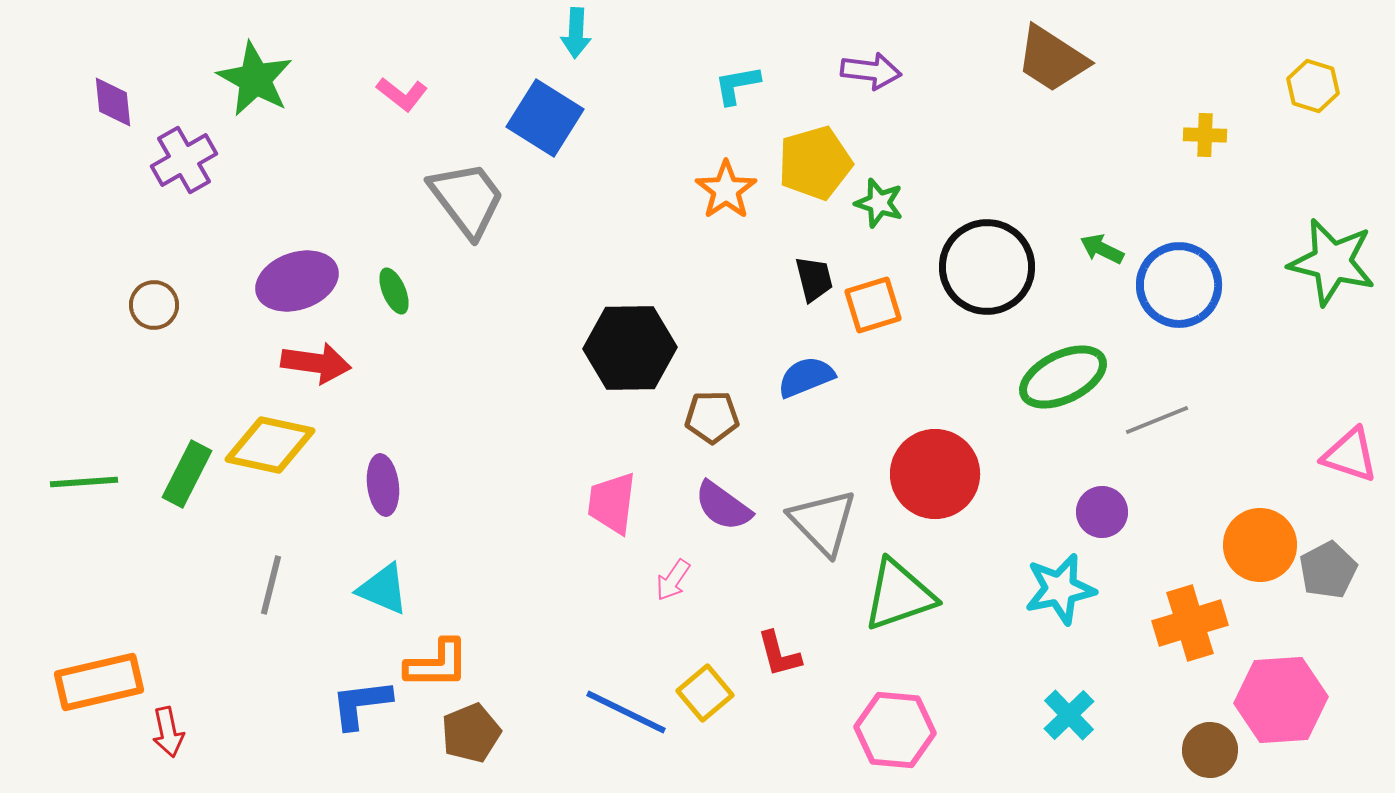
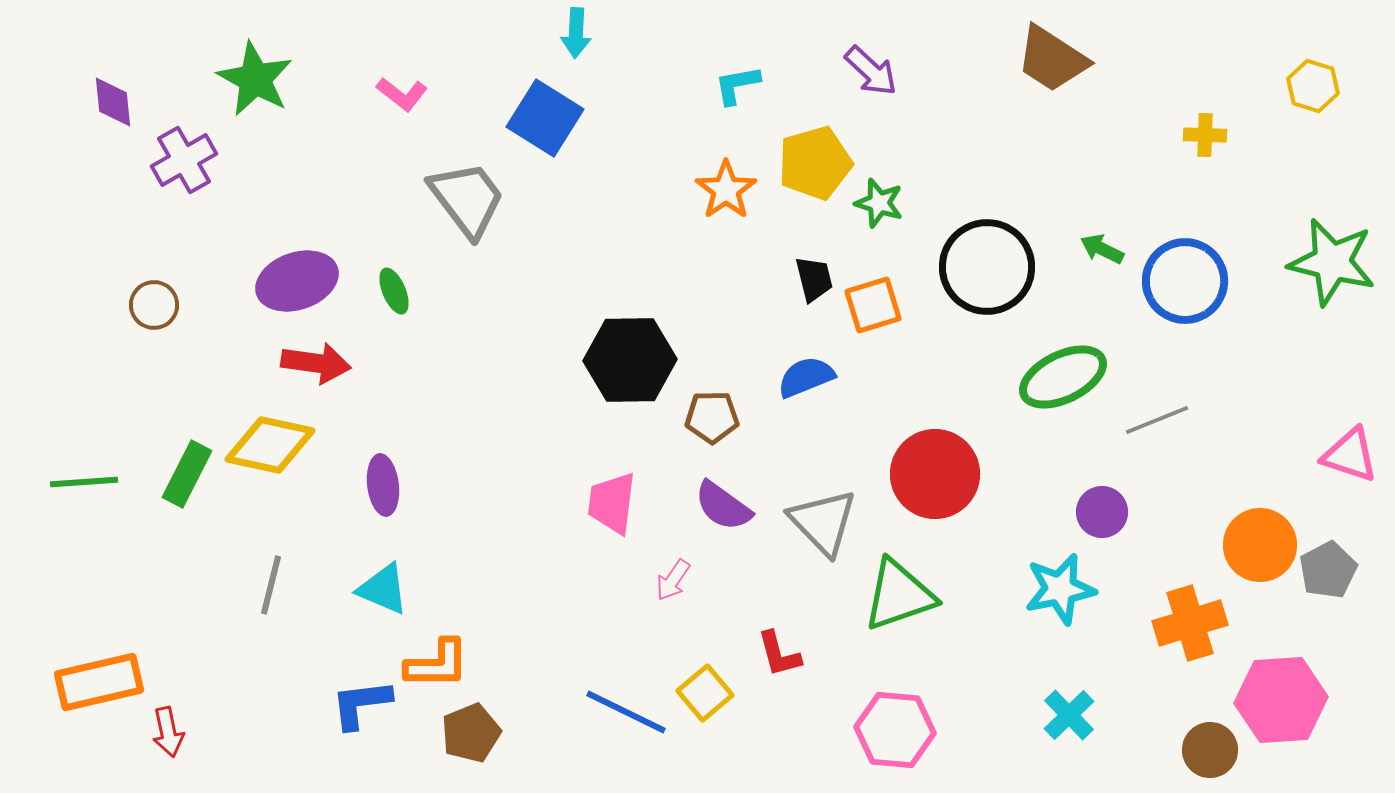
purple arrow at (871, 71): rotated 36 degrees clockwise
blue circle at (1179, 285): moved 6 px right, 4 px up
black hexagon at (630, 348): moved 12 px down
